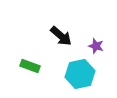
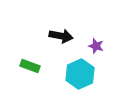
black arrow: rotated 30 degrees counterclockwise
cyan hexagon: rotated 12 degrees counterclockwise
